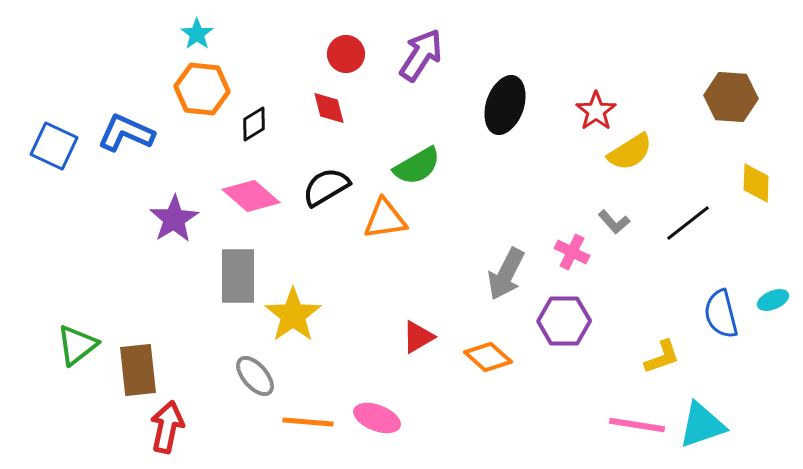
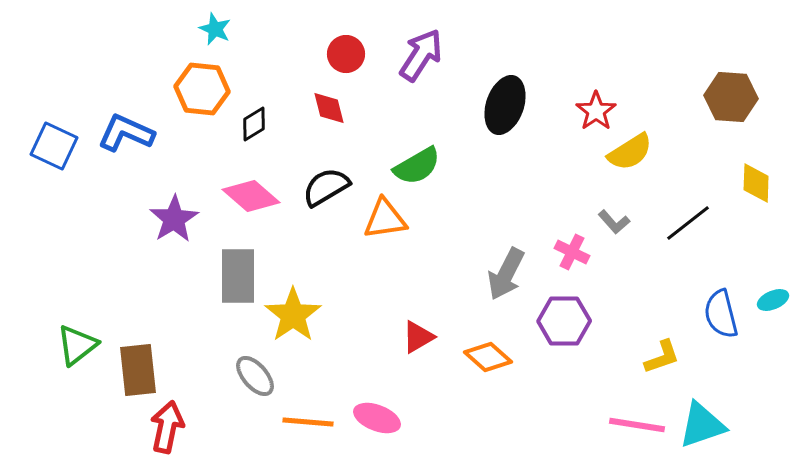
cyan star: moved 18 px right, 5 px up; rotated 12 degrees counterclockwise
